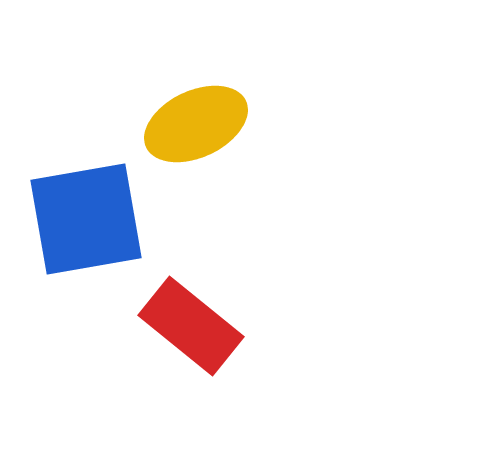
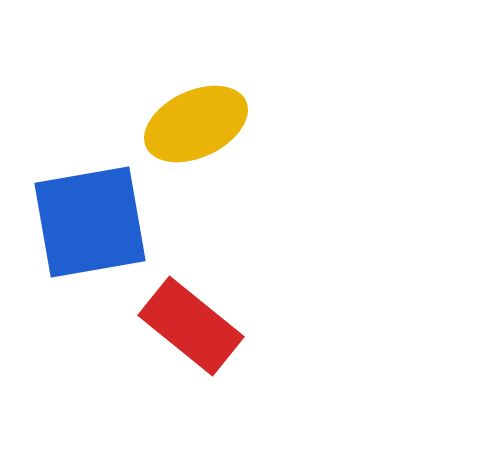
blue square: moved 4 px right, 3 px down
